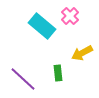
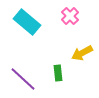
cyan rectangle: moved 15 px left, 4 px up
